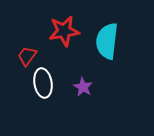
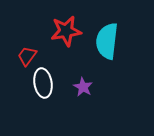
red star: moved 2 px right
